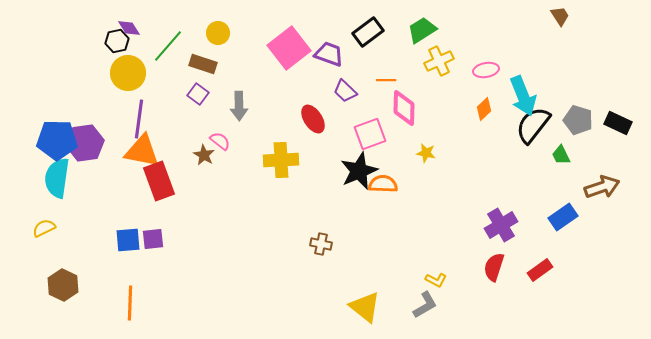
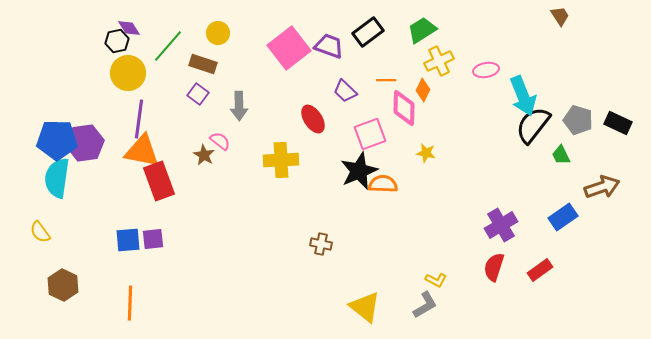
purple trapezoid at (329, 54): moved 8 px up
orange diamond at (484, 109): moved 61 px left, 19 px up; rotated 20 degrees counterclockwise
yellow semicircle at (44, 228): moved 4 px left, 4 px down; rotated 100 degrees counterclockwise
